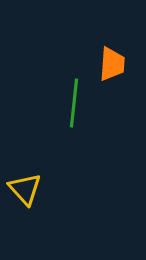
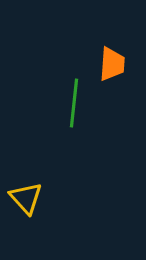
yellow triangle: moved 1 px right, 9 px down
